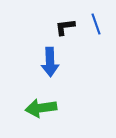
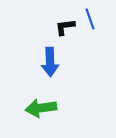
blue line: moved 6 px left, 5 px up
